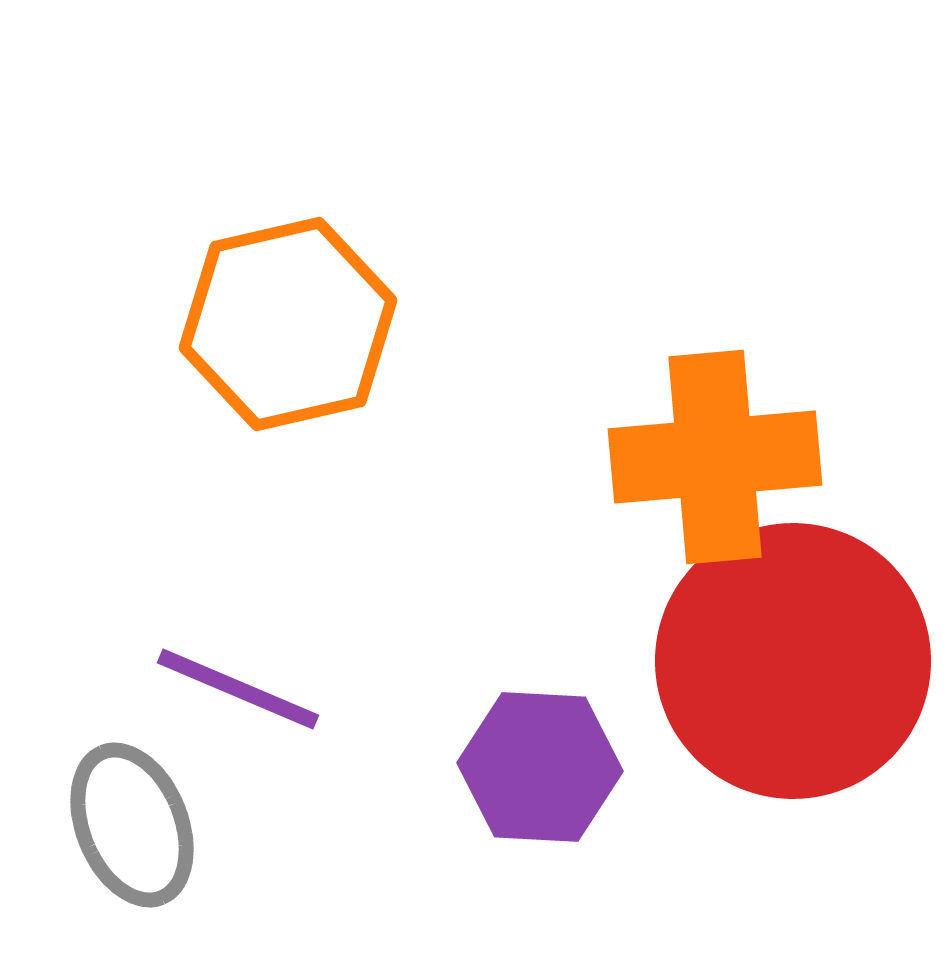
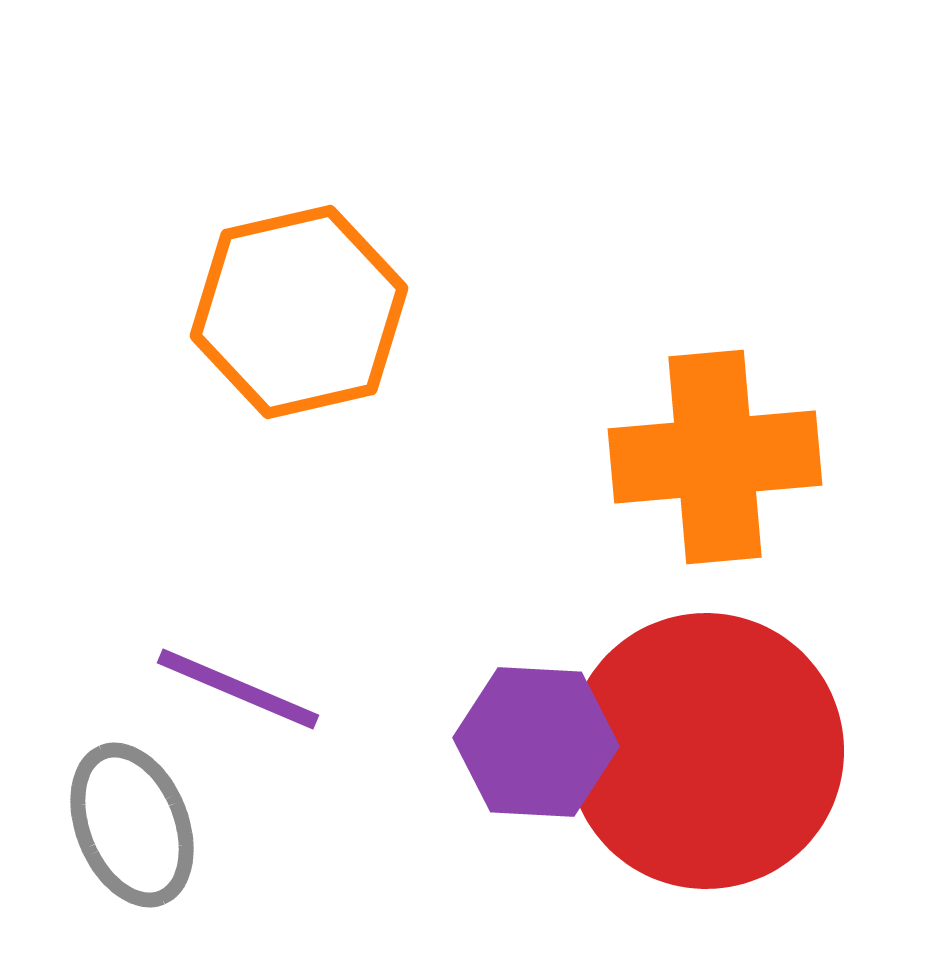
orange hexagon: moved 11 px right, 12 px up
red circle: moved 87 px left, 90 px down
purple hexagon: moved 4 px left, 25 px up
